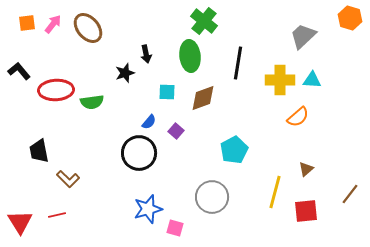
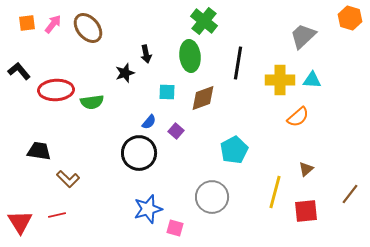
black trapezoid: rotated 110 degrees clockwise
